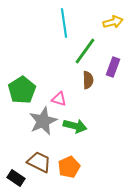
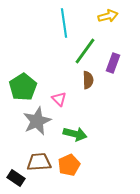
yellow arrow: moved 5 px left, 6 px up
purple rectangle: moved 4 px up
green pentagon: moved 1 px right, 3 px up
pink triangle: rotated 28 degrees clockwise
gray star: moved 6 px left
green arrow: moved 8 px down
brown trapezoid: rotated 30 degrees counterclockwise
orange pentagon: moved 2 px up
